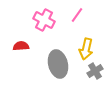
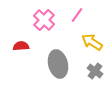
pink cross: rotated 15 degrees clockwise
yellow arrow: moved 6 px right, 7 px up; rotated 110 degrees clockwise
gray cross: rotated 21 degrees counterclockwise
